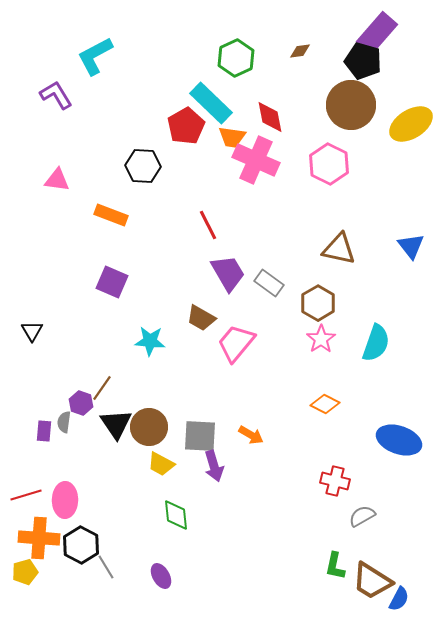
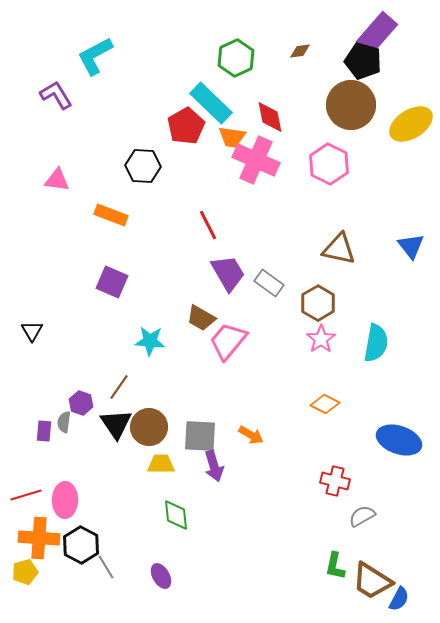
pink trapezoid at (236, 343): moved 8 px left, 2 px up
cyan semicircle at (376, 343): rotated 9 degrees counterclockwise
brown line at (102, 388): moved 17 px right, 1 px up
yellow trapezoid at (161, 464): rotated 152 degrees clockwise
